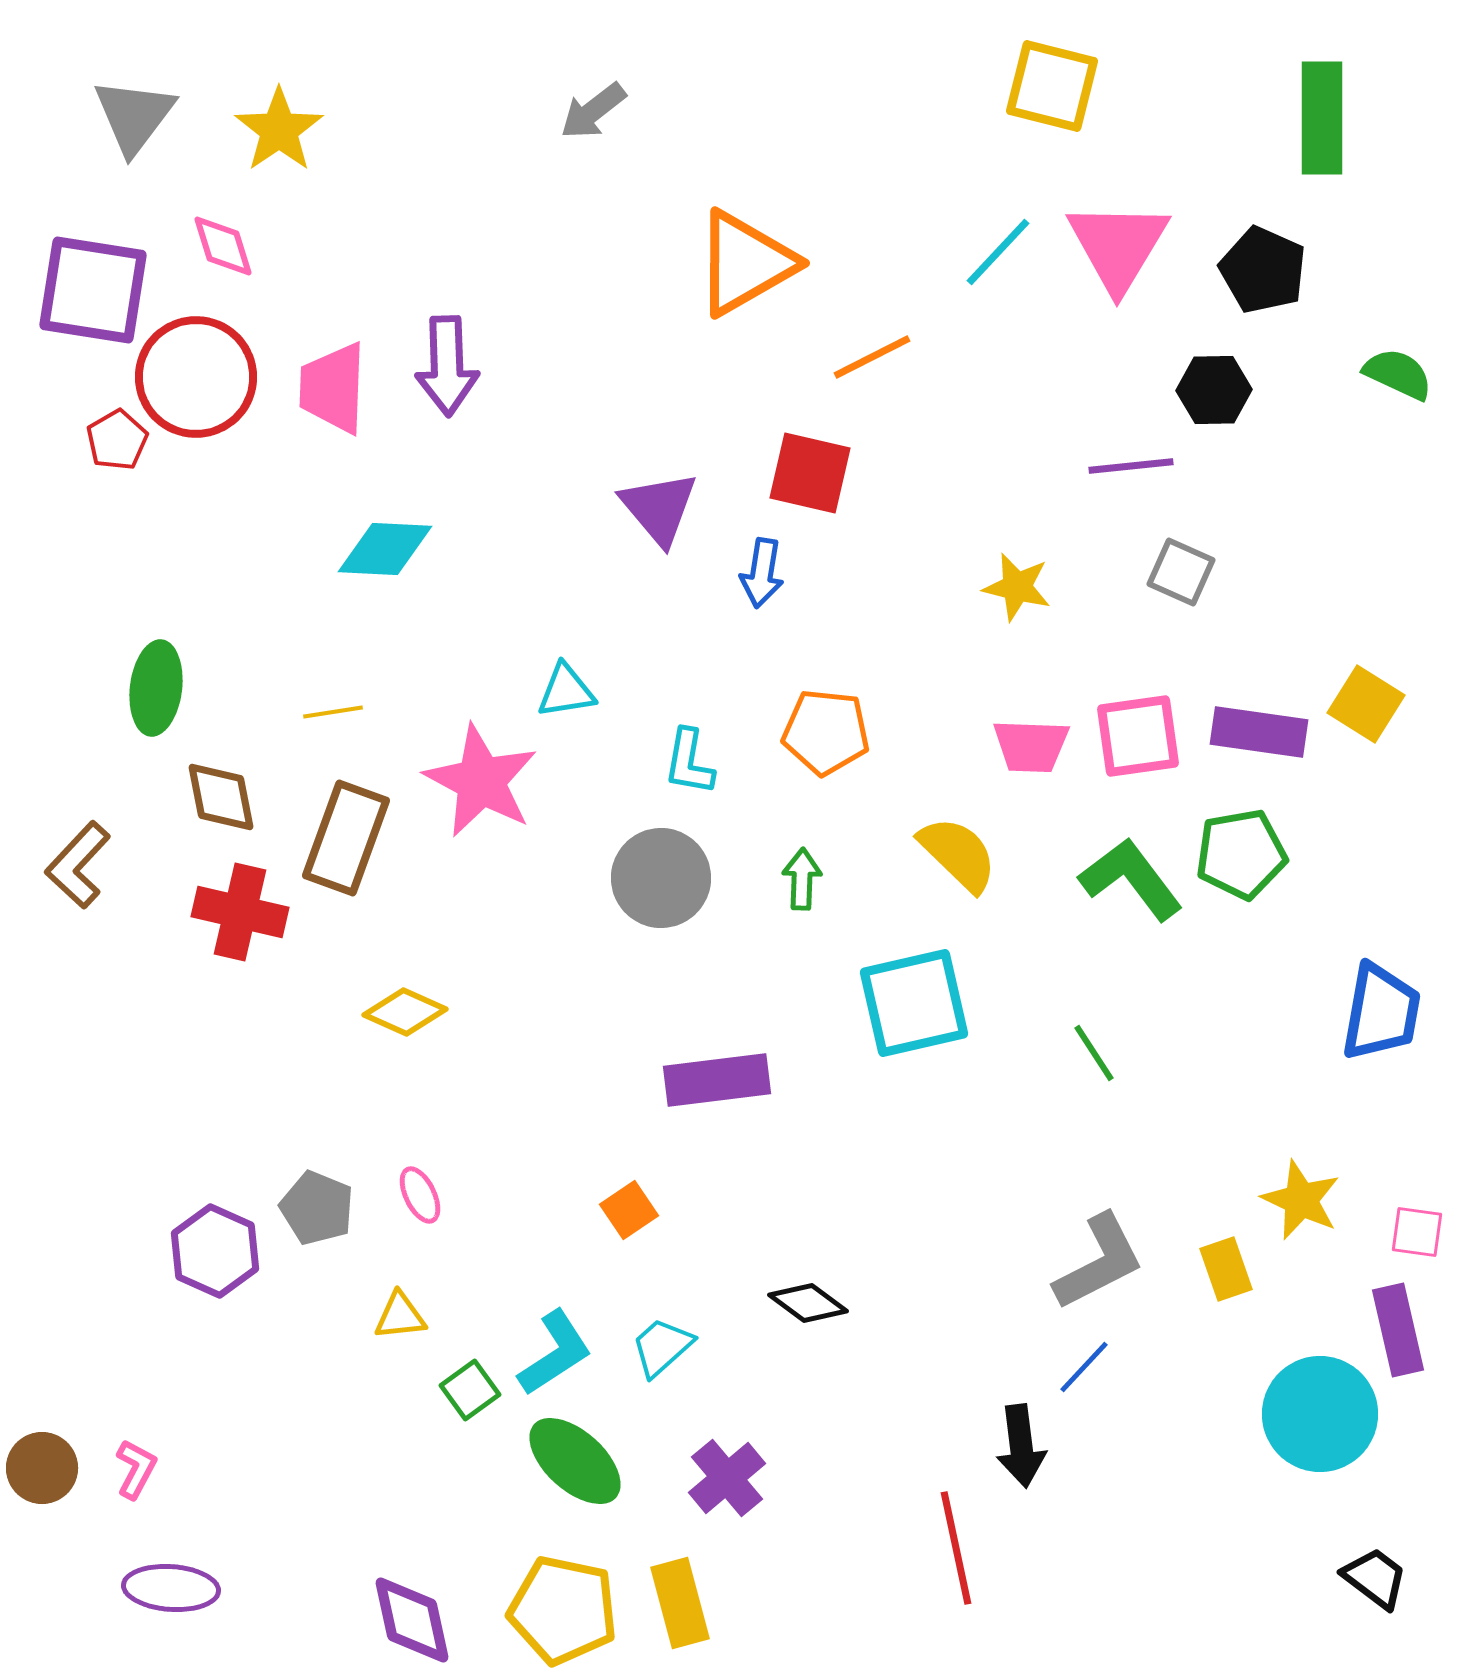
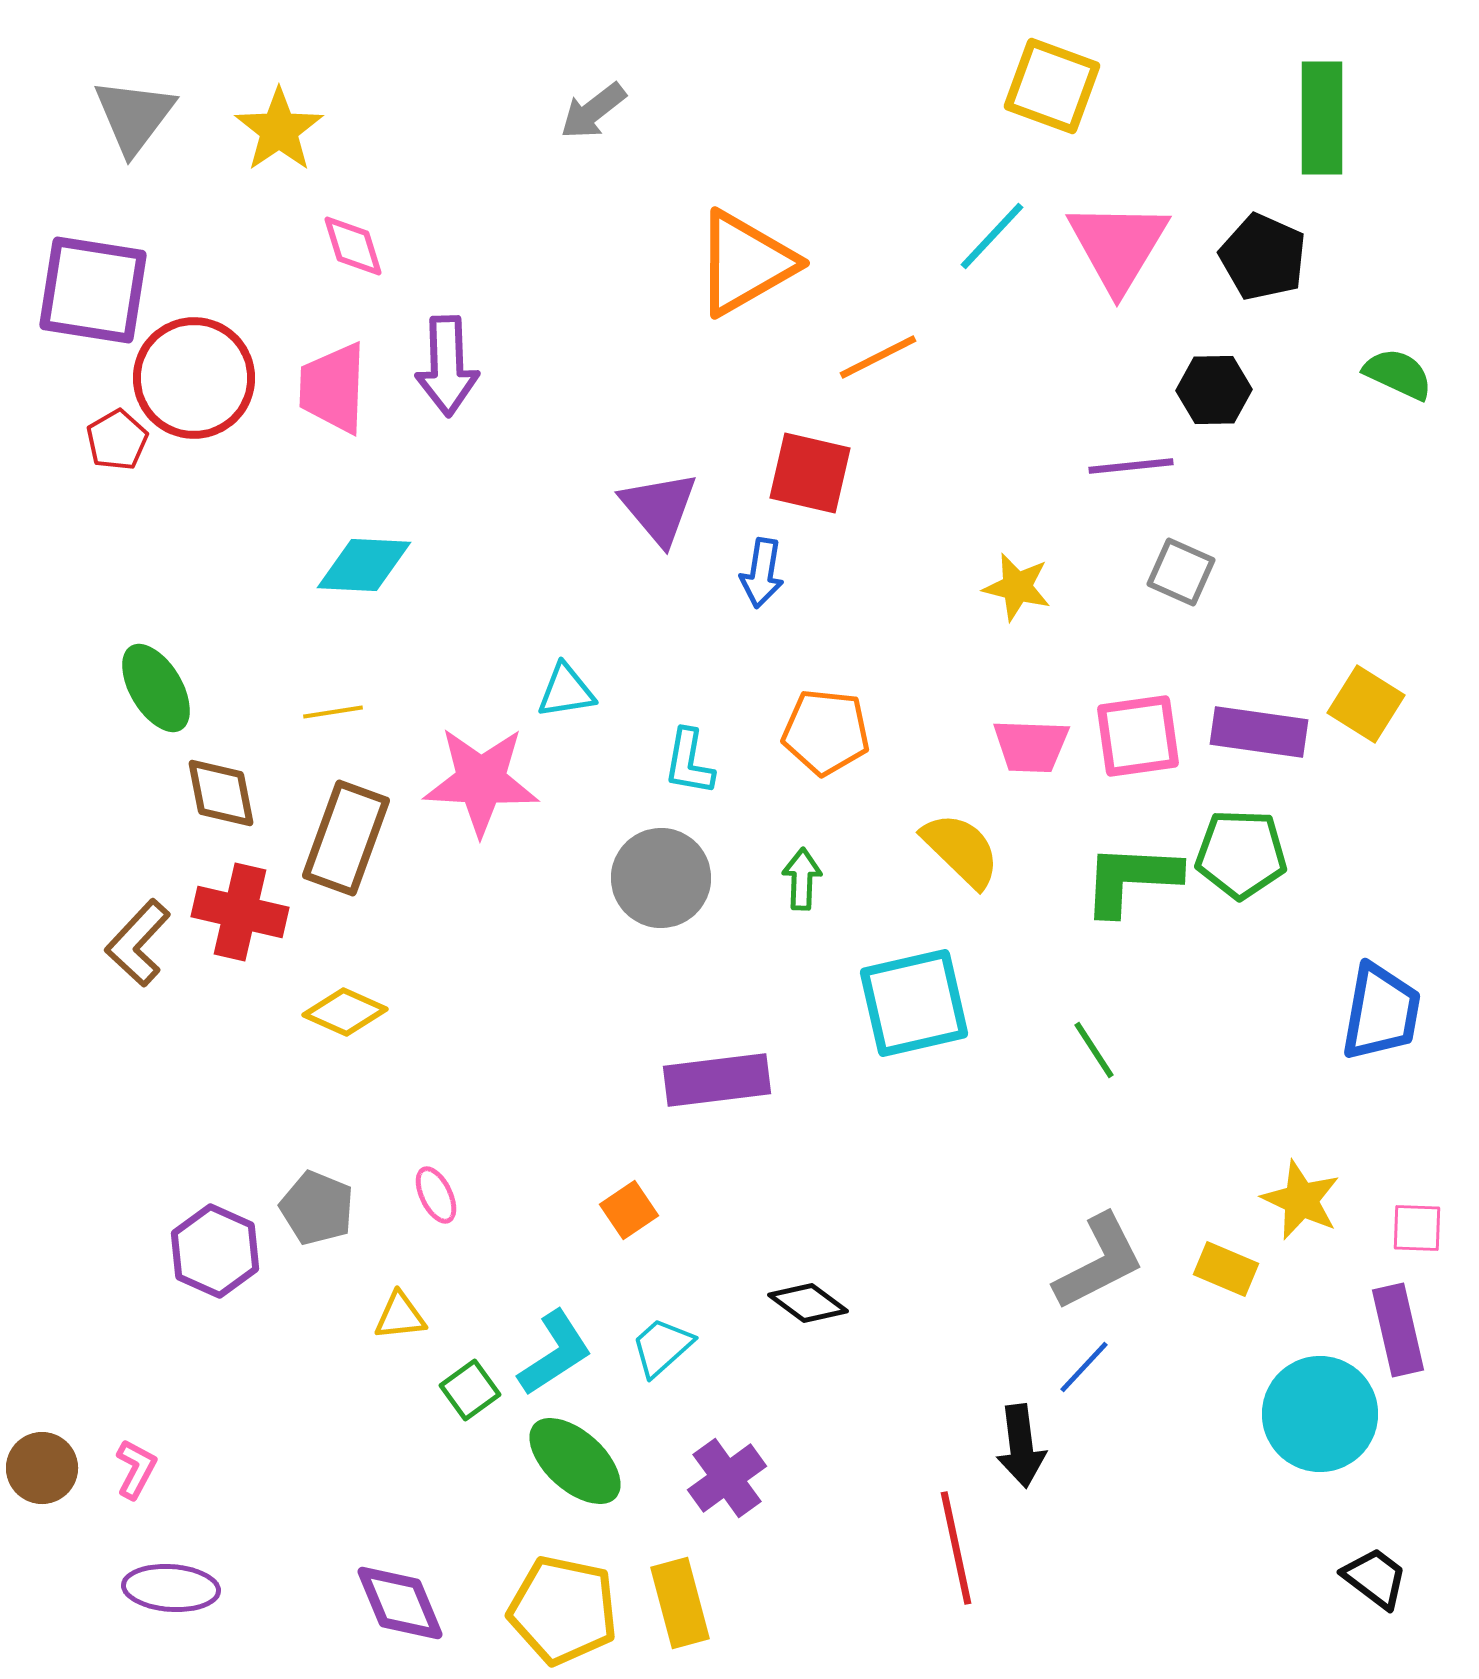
yellow square at (1052, 86): rotated 6 degrees clockwise
pink diamond at (223, 246): moved 130 px right
cyan line at (998, 252): moved 6 px left, 16 px up
black pentagon at (1263, 270): moved 13 px up
orange line at (872, 357): moved 6 px right
red circle at (196, 377): moved 2 px left, 1 px down
cyan diamond at (385, 549): moved 21 px left, 16 px down
green ellipse at (156, 688): rotated 38 degrees counterclockwise
pink star at (481, 781): rotated 25 degrees counterclockwise
brown diamond at (221, 797): moved 4 px up
yellow semicircle at (958, 854): moved 3 px right, 4 px up
green pentagon at (1241, 854): rotated 12 degrees clockwise
brown L-shape at (78, 865): moved 60 px right, 78 px down
green L-shape at (1131, 879): rotated 50 degrees counterclockwise
yellow diamond at (405, 1012): moved 60 px left
green line at (1094, 1053): moved 3 px up
pink ellipse at (420, 1195): moved 16 px right
pink square at (1417, 1232): moved 4 px up; rotated 6 degrees counterclockwise
yellow rectangle at (1226, 1269): rotated 48 degrees counterclockwise
purple cross at (727, 1478): rotated 4 degrees clockwise
purple diamond at (412, 1620): moved 12 px left, 17 px up; rotated 10 degrees counterclockwise
